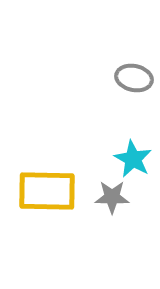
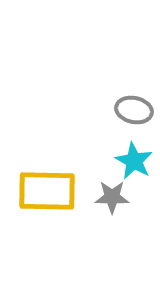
gray ellipse: moved 32 px down
cyan star: moved 1 px right, 2 px down
